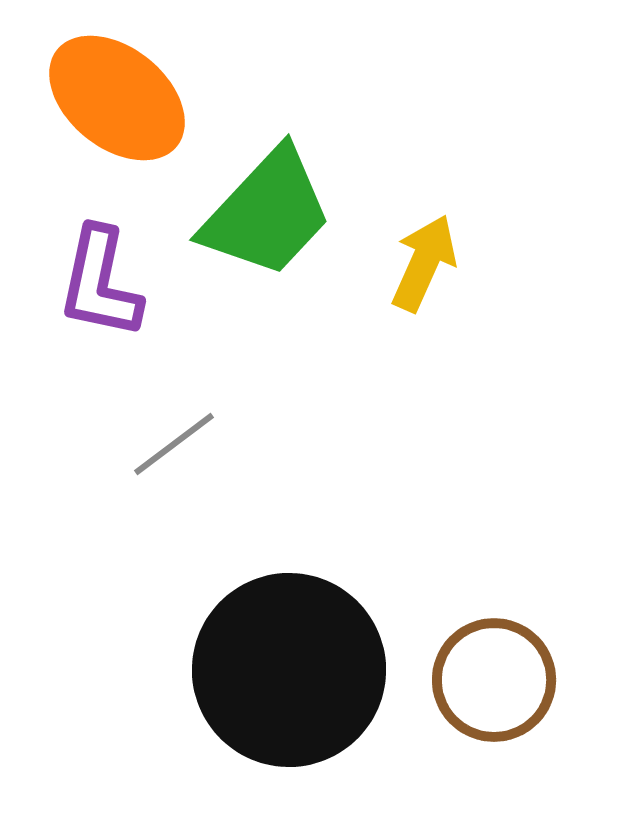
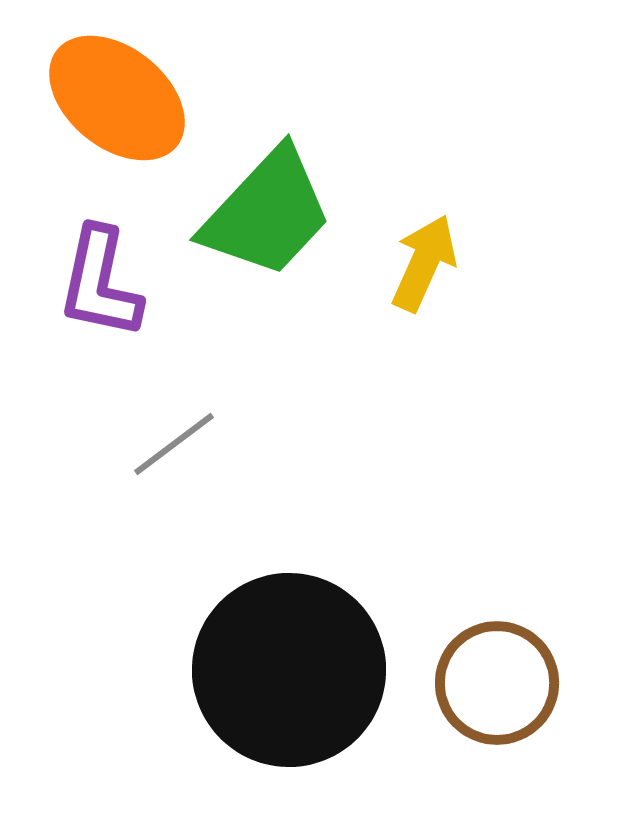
brown circle: moved 3 px right, 3 px down
